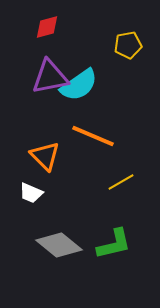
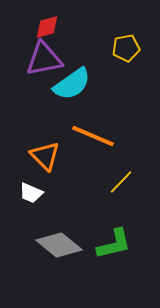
yellow pentagon: moved 2 px left, 3 px down
purple triangle: moved 6 px left, 18 px up
cyan semicircle: moved 7 px left, 1 px up
yellow line: rotated 16 degrees counterclockwise
